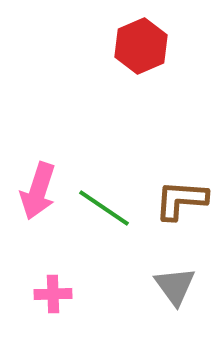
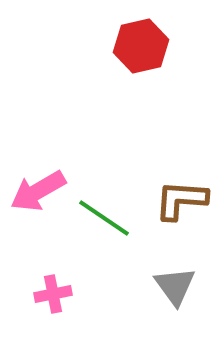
red hexagon: rotated 10 degrees clockwise
pink arrow: rotated 42 degrees clockwise
green line: moved 10 px down
pink cross: rotated 9 degrees counterclockwise
